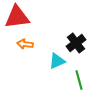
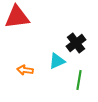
orange arrow: moved 26 px down
green line: rotated 24 degrees clockwise
